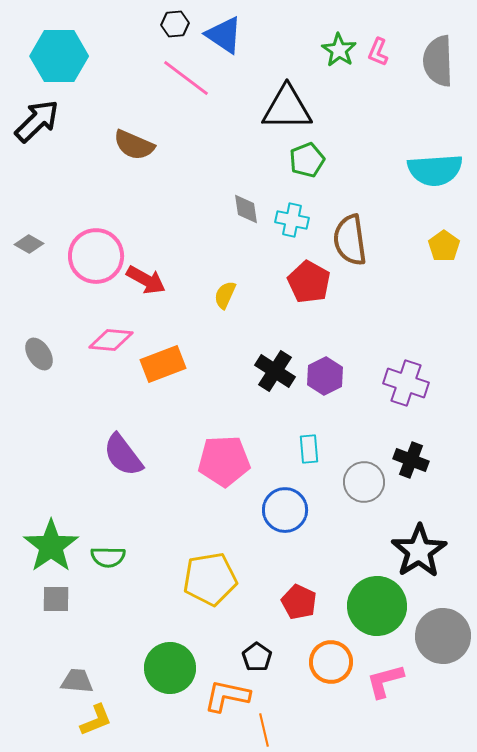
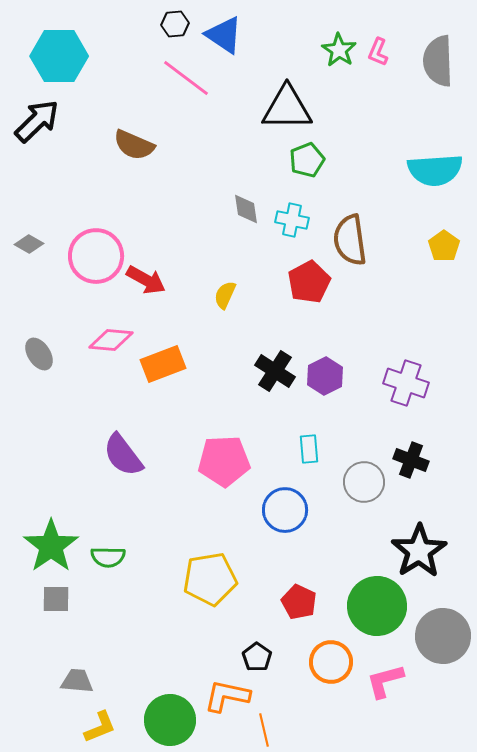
red pentagon at (309, 282): rotated 15 degrees clockwise
green circle at (170, 668): moved 52 px down
yellow L-shape at (96, 720): moved 4 px right, 7 px down
